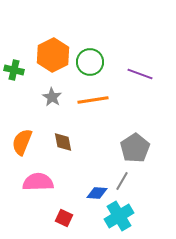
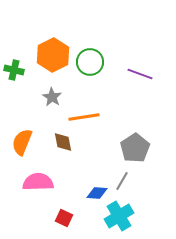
orange line: moved 9 px left, 17 px down
